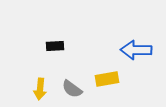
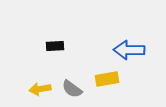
blue arrow: moved 7 px left
yellow arrow: rotated 75 degrees clockwise
